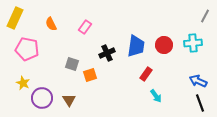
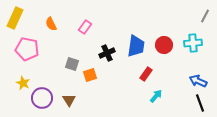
cyan arrow: rotated 104 degrees counterclockwise
